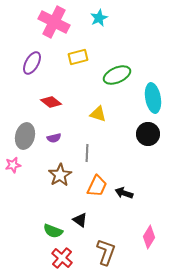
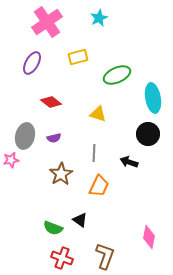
pink cross: moved 7 px left; rotated 28 degrees clockwise
gray line: moved 7 px right
pink star: moved 2 px left, 5 px up
brown star: moved 1 px right, 1 px up
orange trapezoid: moved 2 px right
black arrow: moved 5 px right, 31 px up
green semicircle: moved 3 px up
pink diamond: rotated 20 degrees counterclockwise
brown L-shape: moved 1 px left, 4 px down
red cross: rotated 20 degrees counterclockwise
